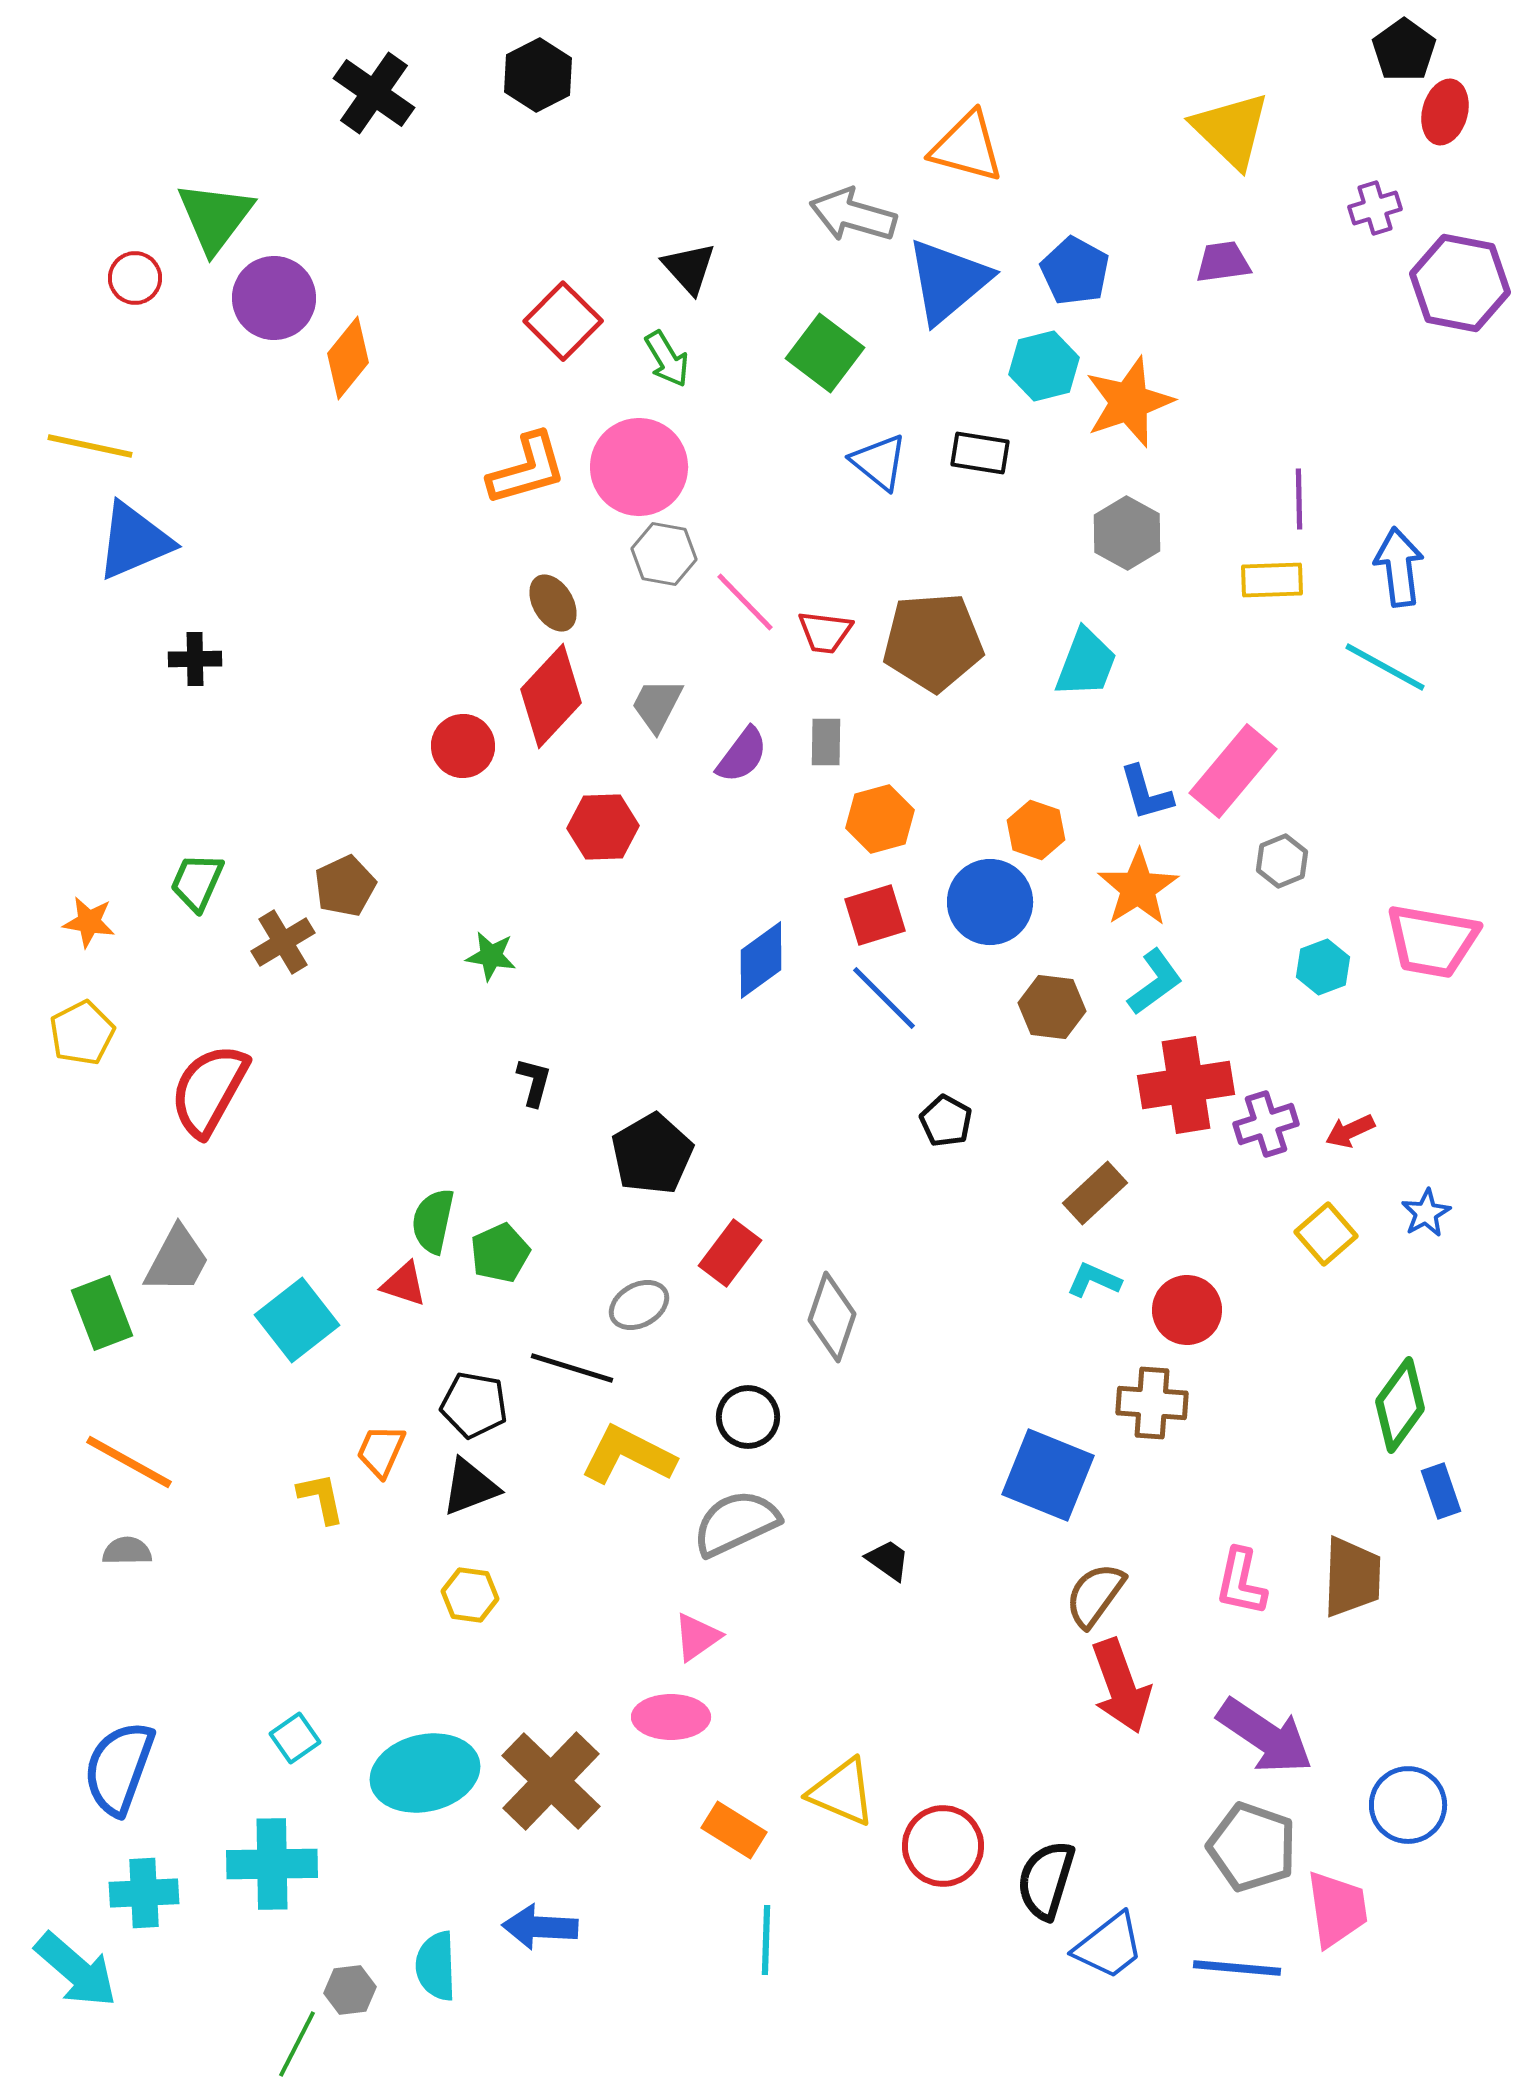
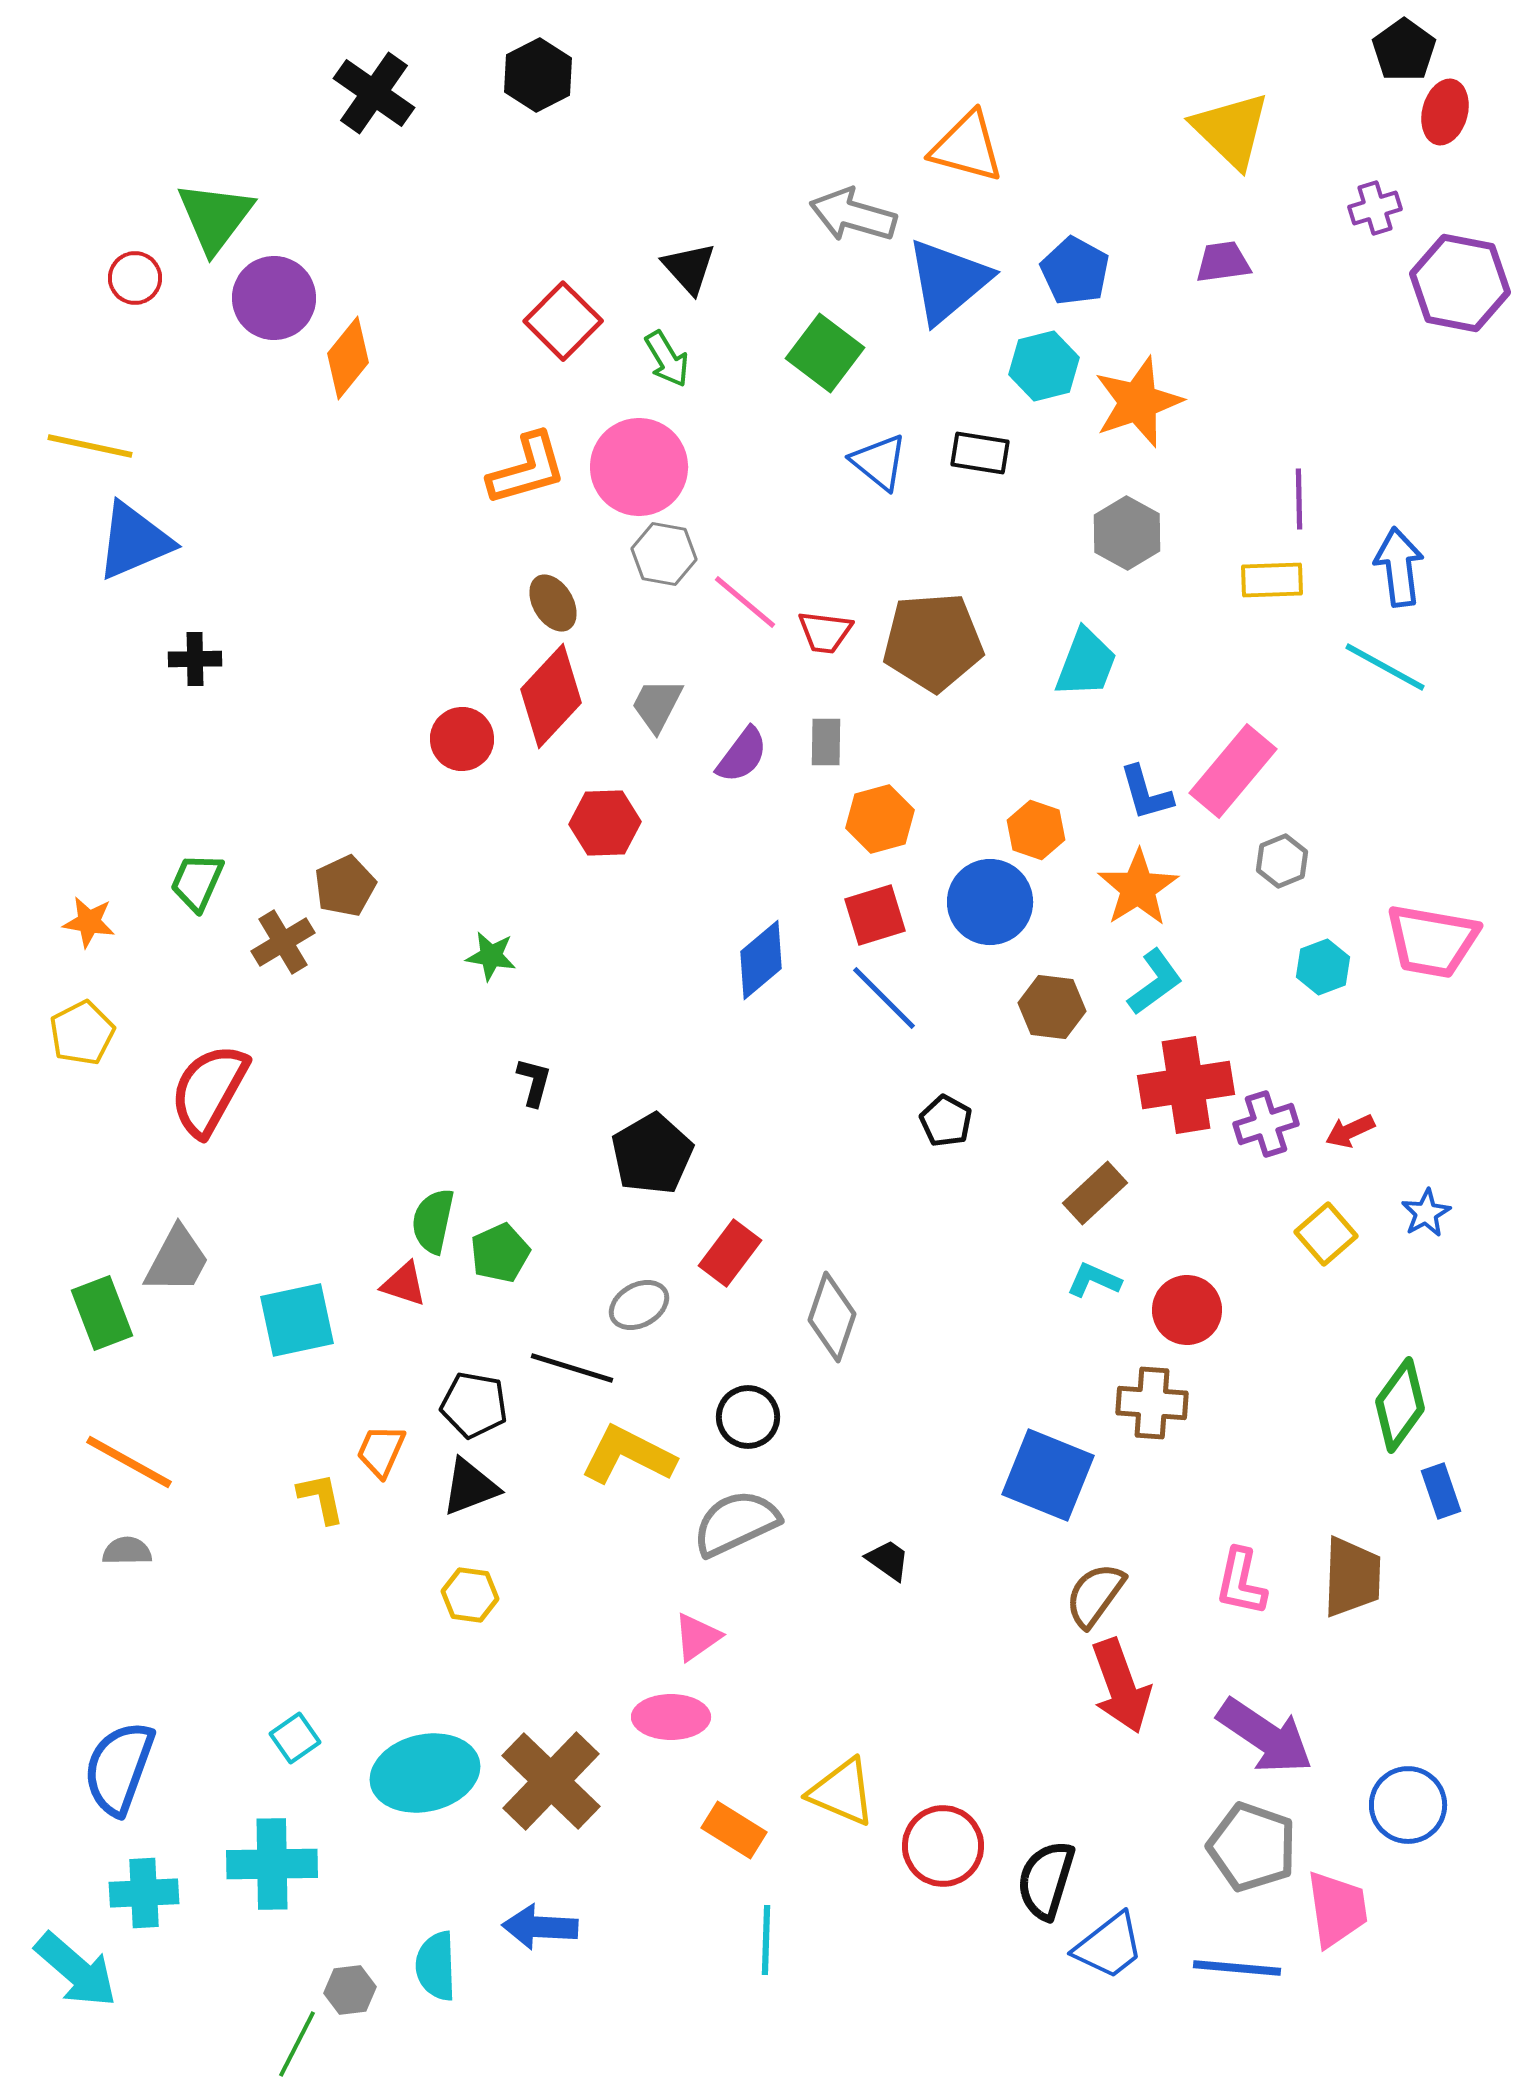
orange star at (1129, 402): moved 9 px right
pink line at (745, 602): rotated 6 degrees counterclockwise
red circle at (463, 746): moved 1 px left, 7 px up
red hexagon at (603, 827): moved 2 px right, 4 px up
blue diamond at (761, 960): rotated 4 degrees counterclockwise
cyan square at (297, 1320): rotated 26 degrees clockwise
